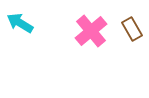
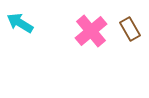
brown rectangle: moved 2 px left
